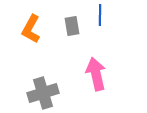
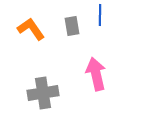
orange L-shape: rotated 116 degrees clockwise
gray cross: rotated 8 degrees clockwise
